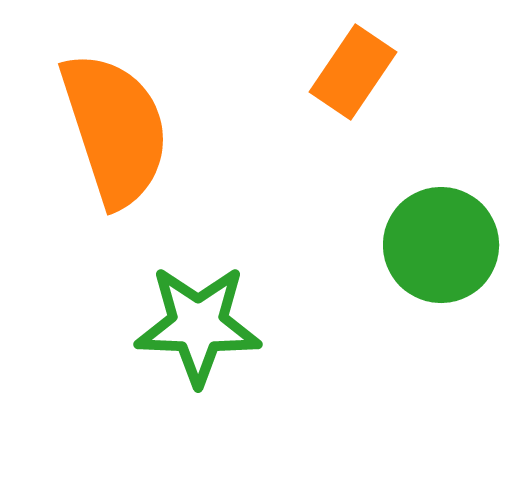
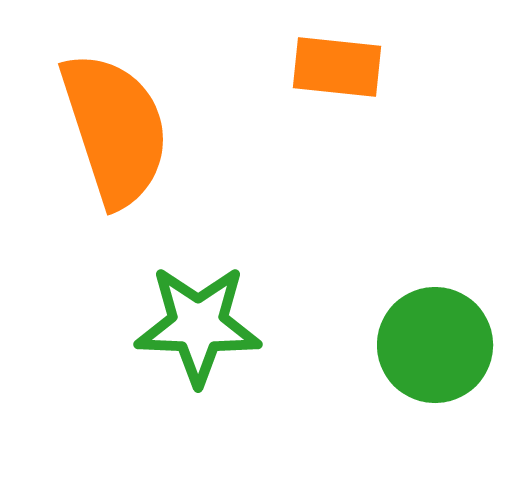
orange rectangle: moved 16 px left, 5 px up; rotated 62 degrees clockwise
green circle: moved 6 px left, 100 px down
